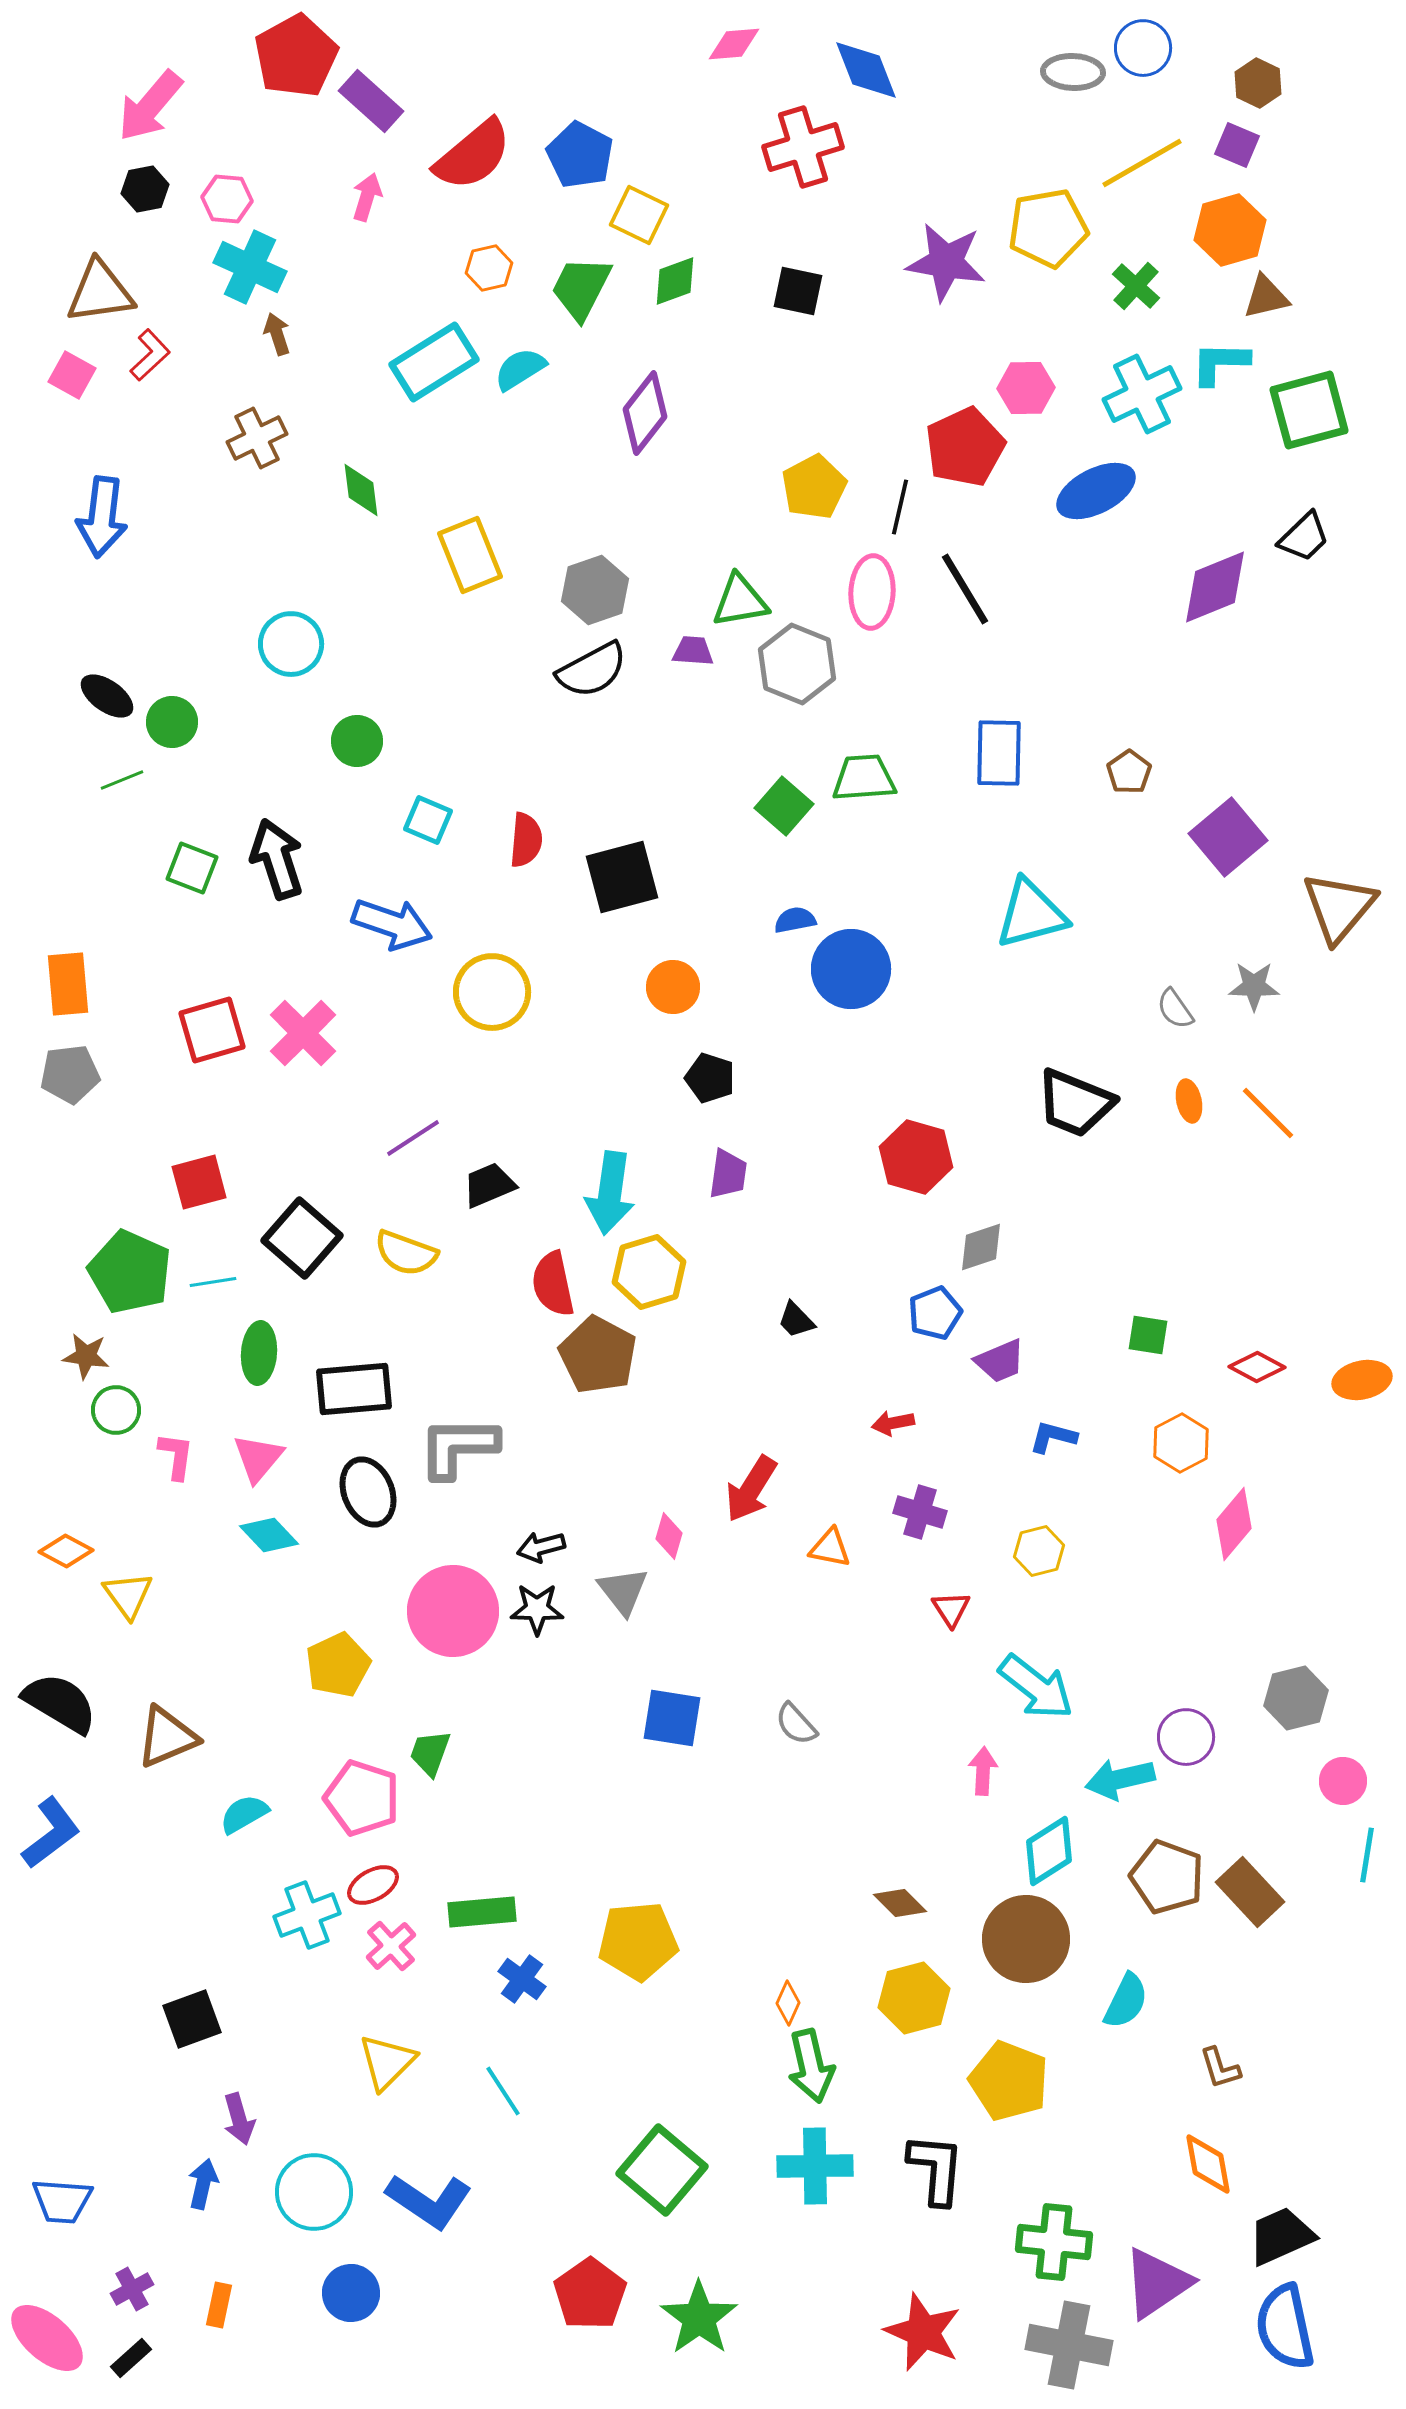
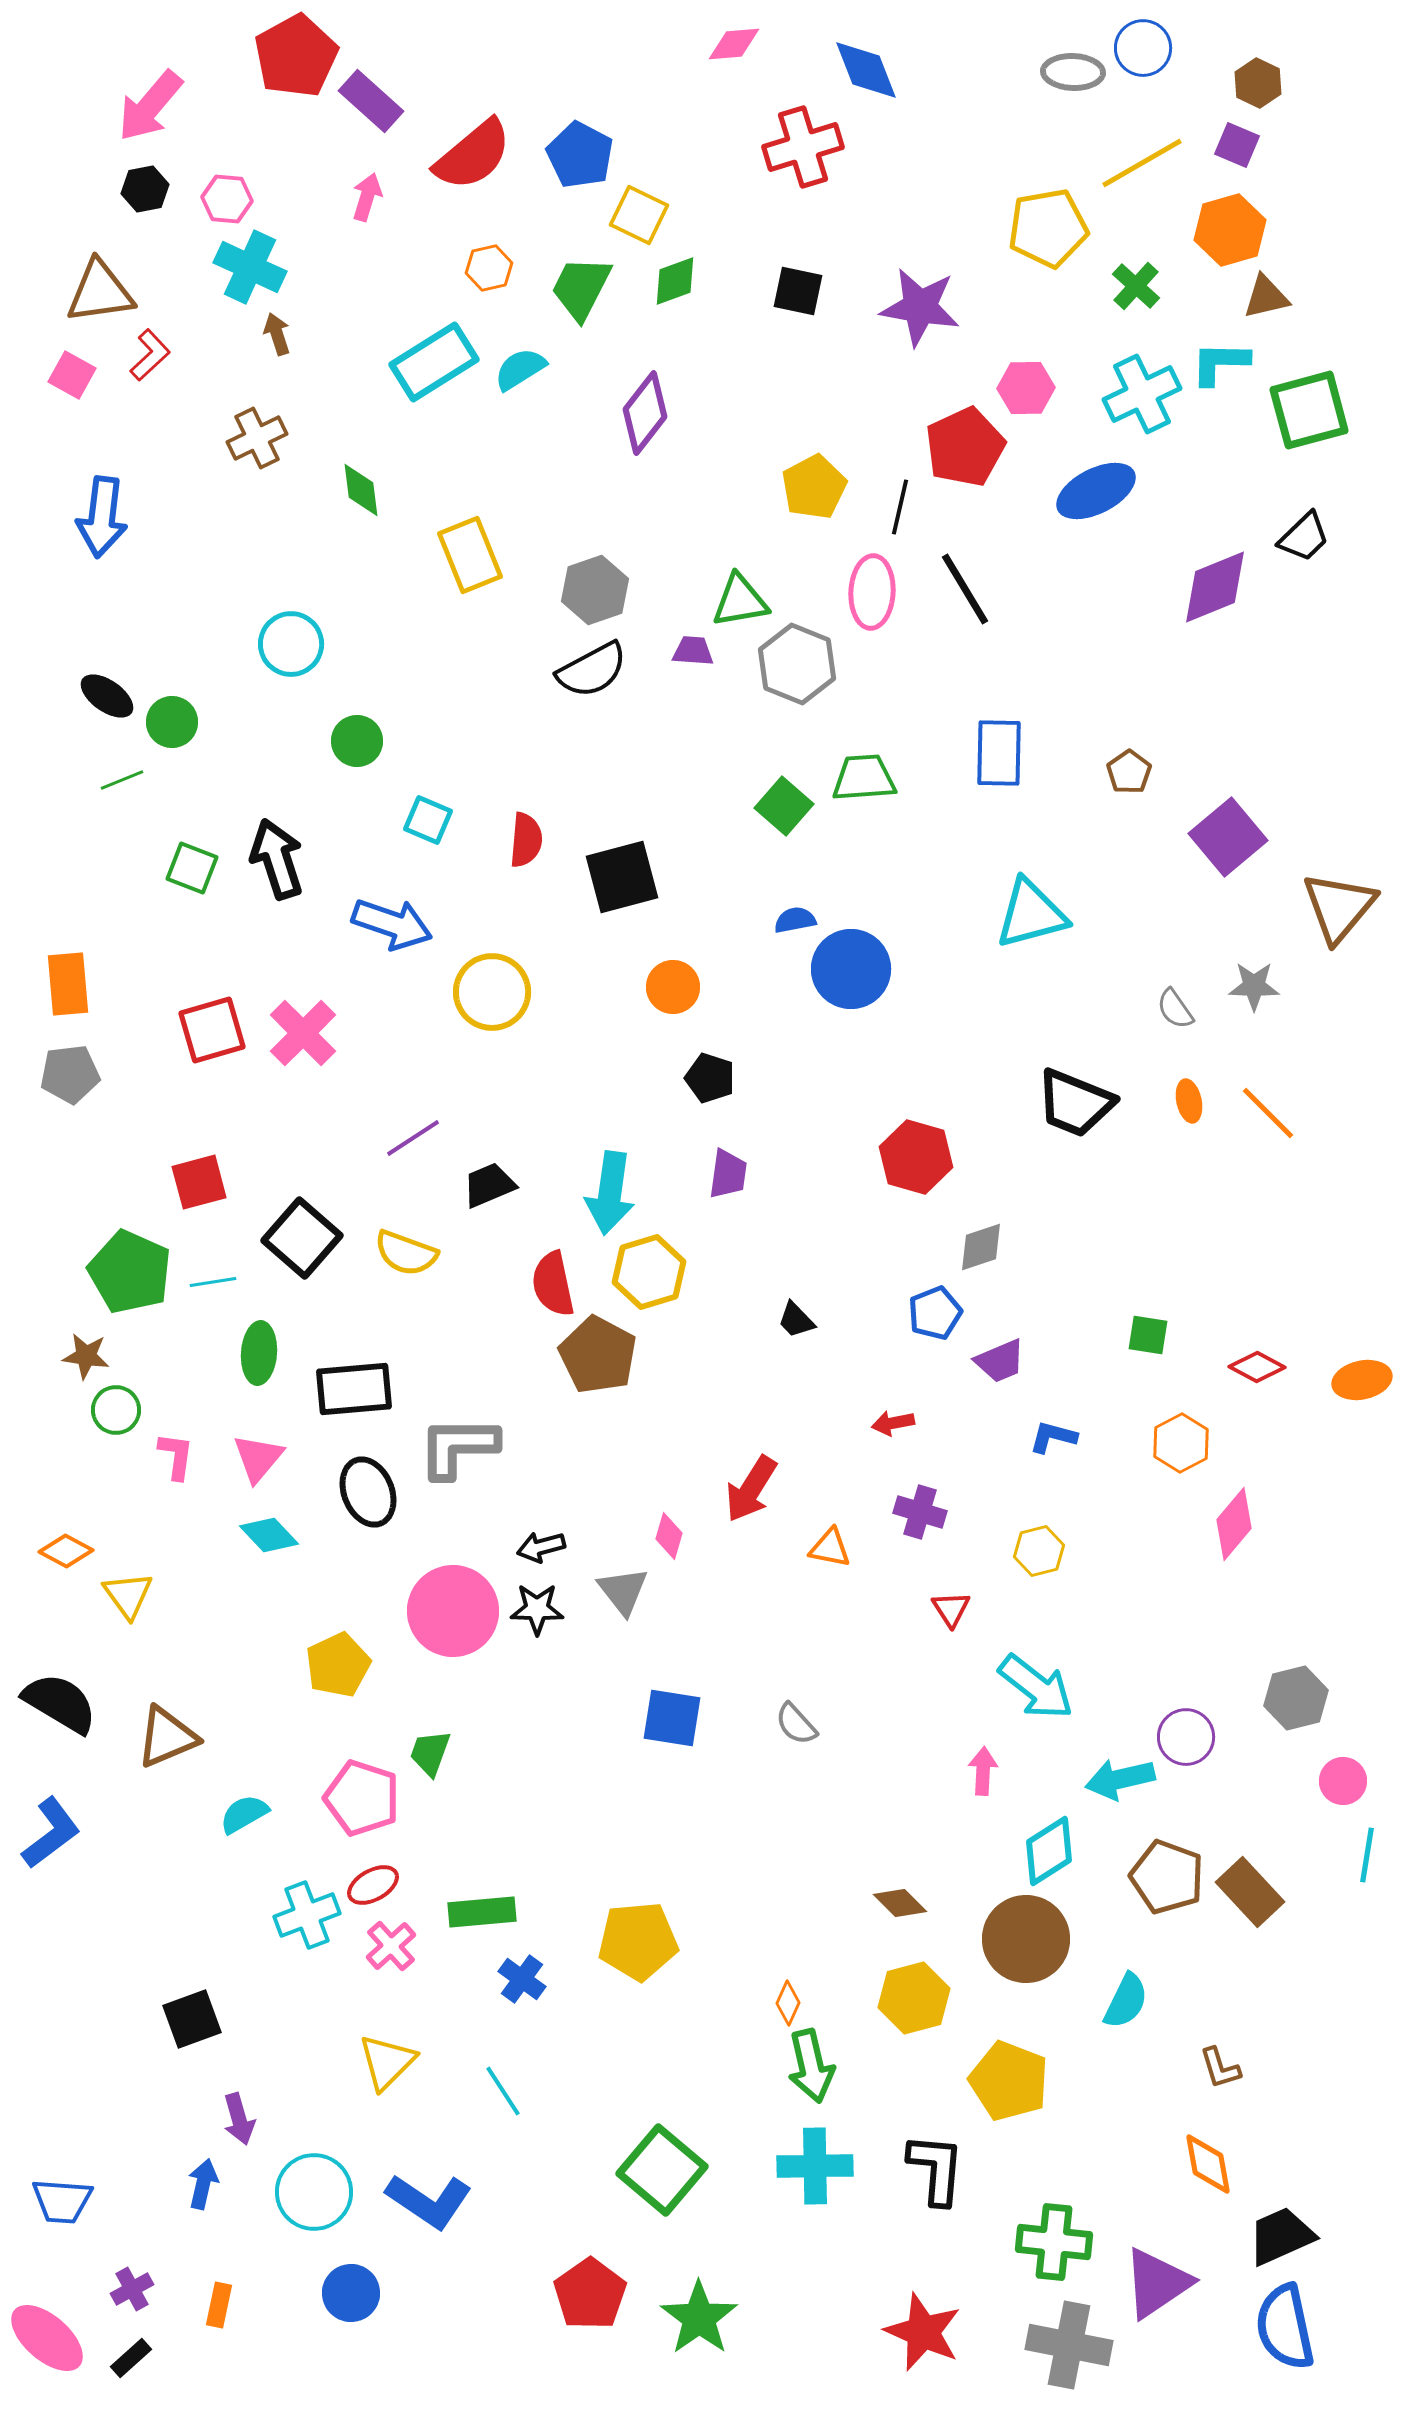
purple star at (946, 262): moved 26 px left, 45 px down
